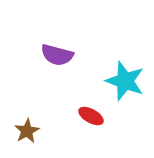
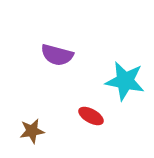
cyan star: rotated 9 degrees counterclockwise
brown star: moved 5 px right; rotated 20 degrees clockwise
